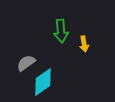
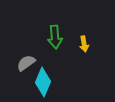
green arrow: moved 6 px left, 6 px down
cyan diamond: rotated 32 degrees counterclockwise
